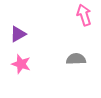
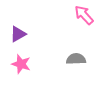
pink arrow: rotated 25 degrees counterclockwise
